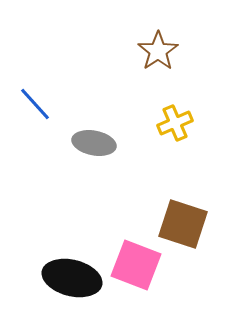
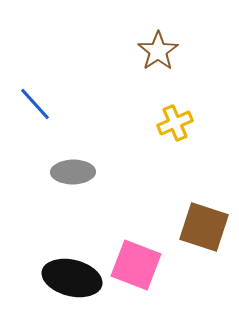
gray ellipse: moved 21 px left, 29 px down; rotated 12 degrees counterclockwise
brown square: moved 21 px right, 3 px down
